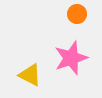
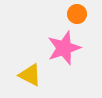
pink star: moved 7 px left, 10 px up
